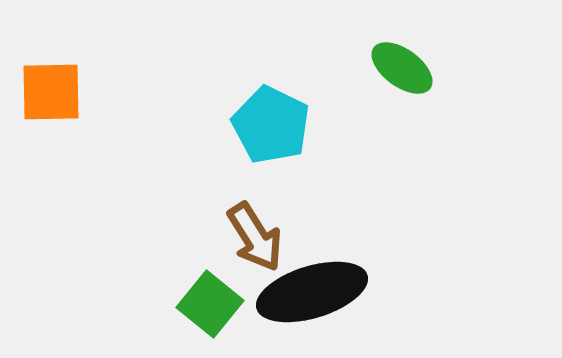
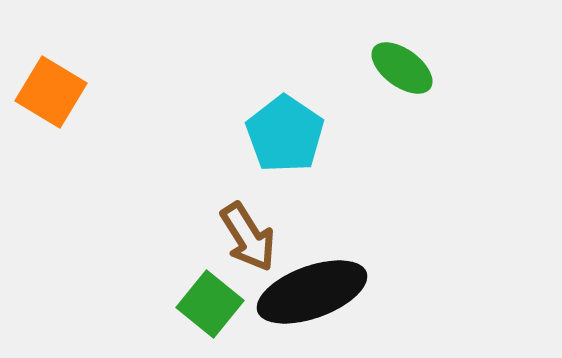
orange square: rotated 32 degrees clockwise
cyan pentagon: moved 14 px right, 9 px down; rotated 8 degrees clockwise
brown arrow: moved 7 px left
black ellipse: rotated 3 degrees counterclockwise
